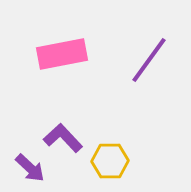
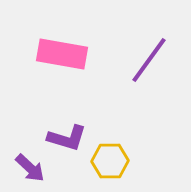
pink rectangle: rotated 21 degrees clockwise
purple L-shape: moved 4 px right; rotated 150 degrees clockwise
